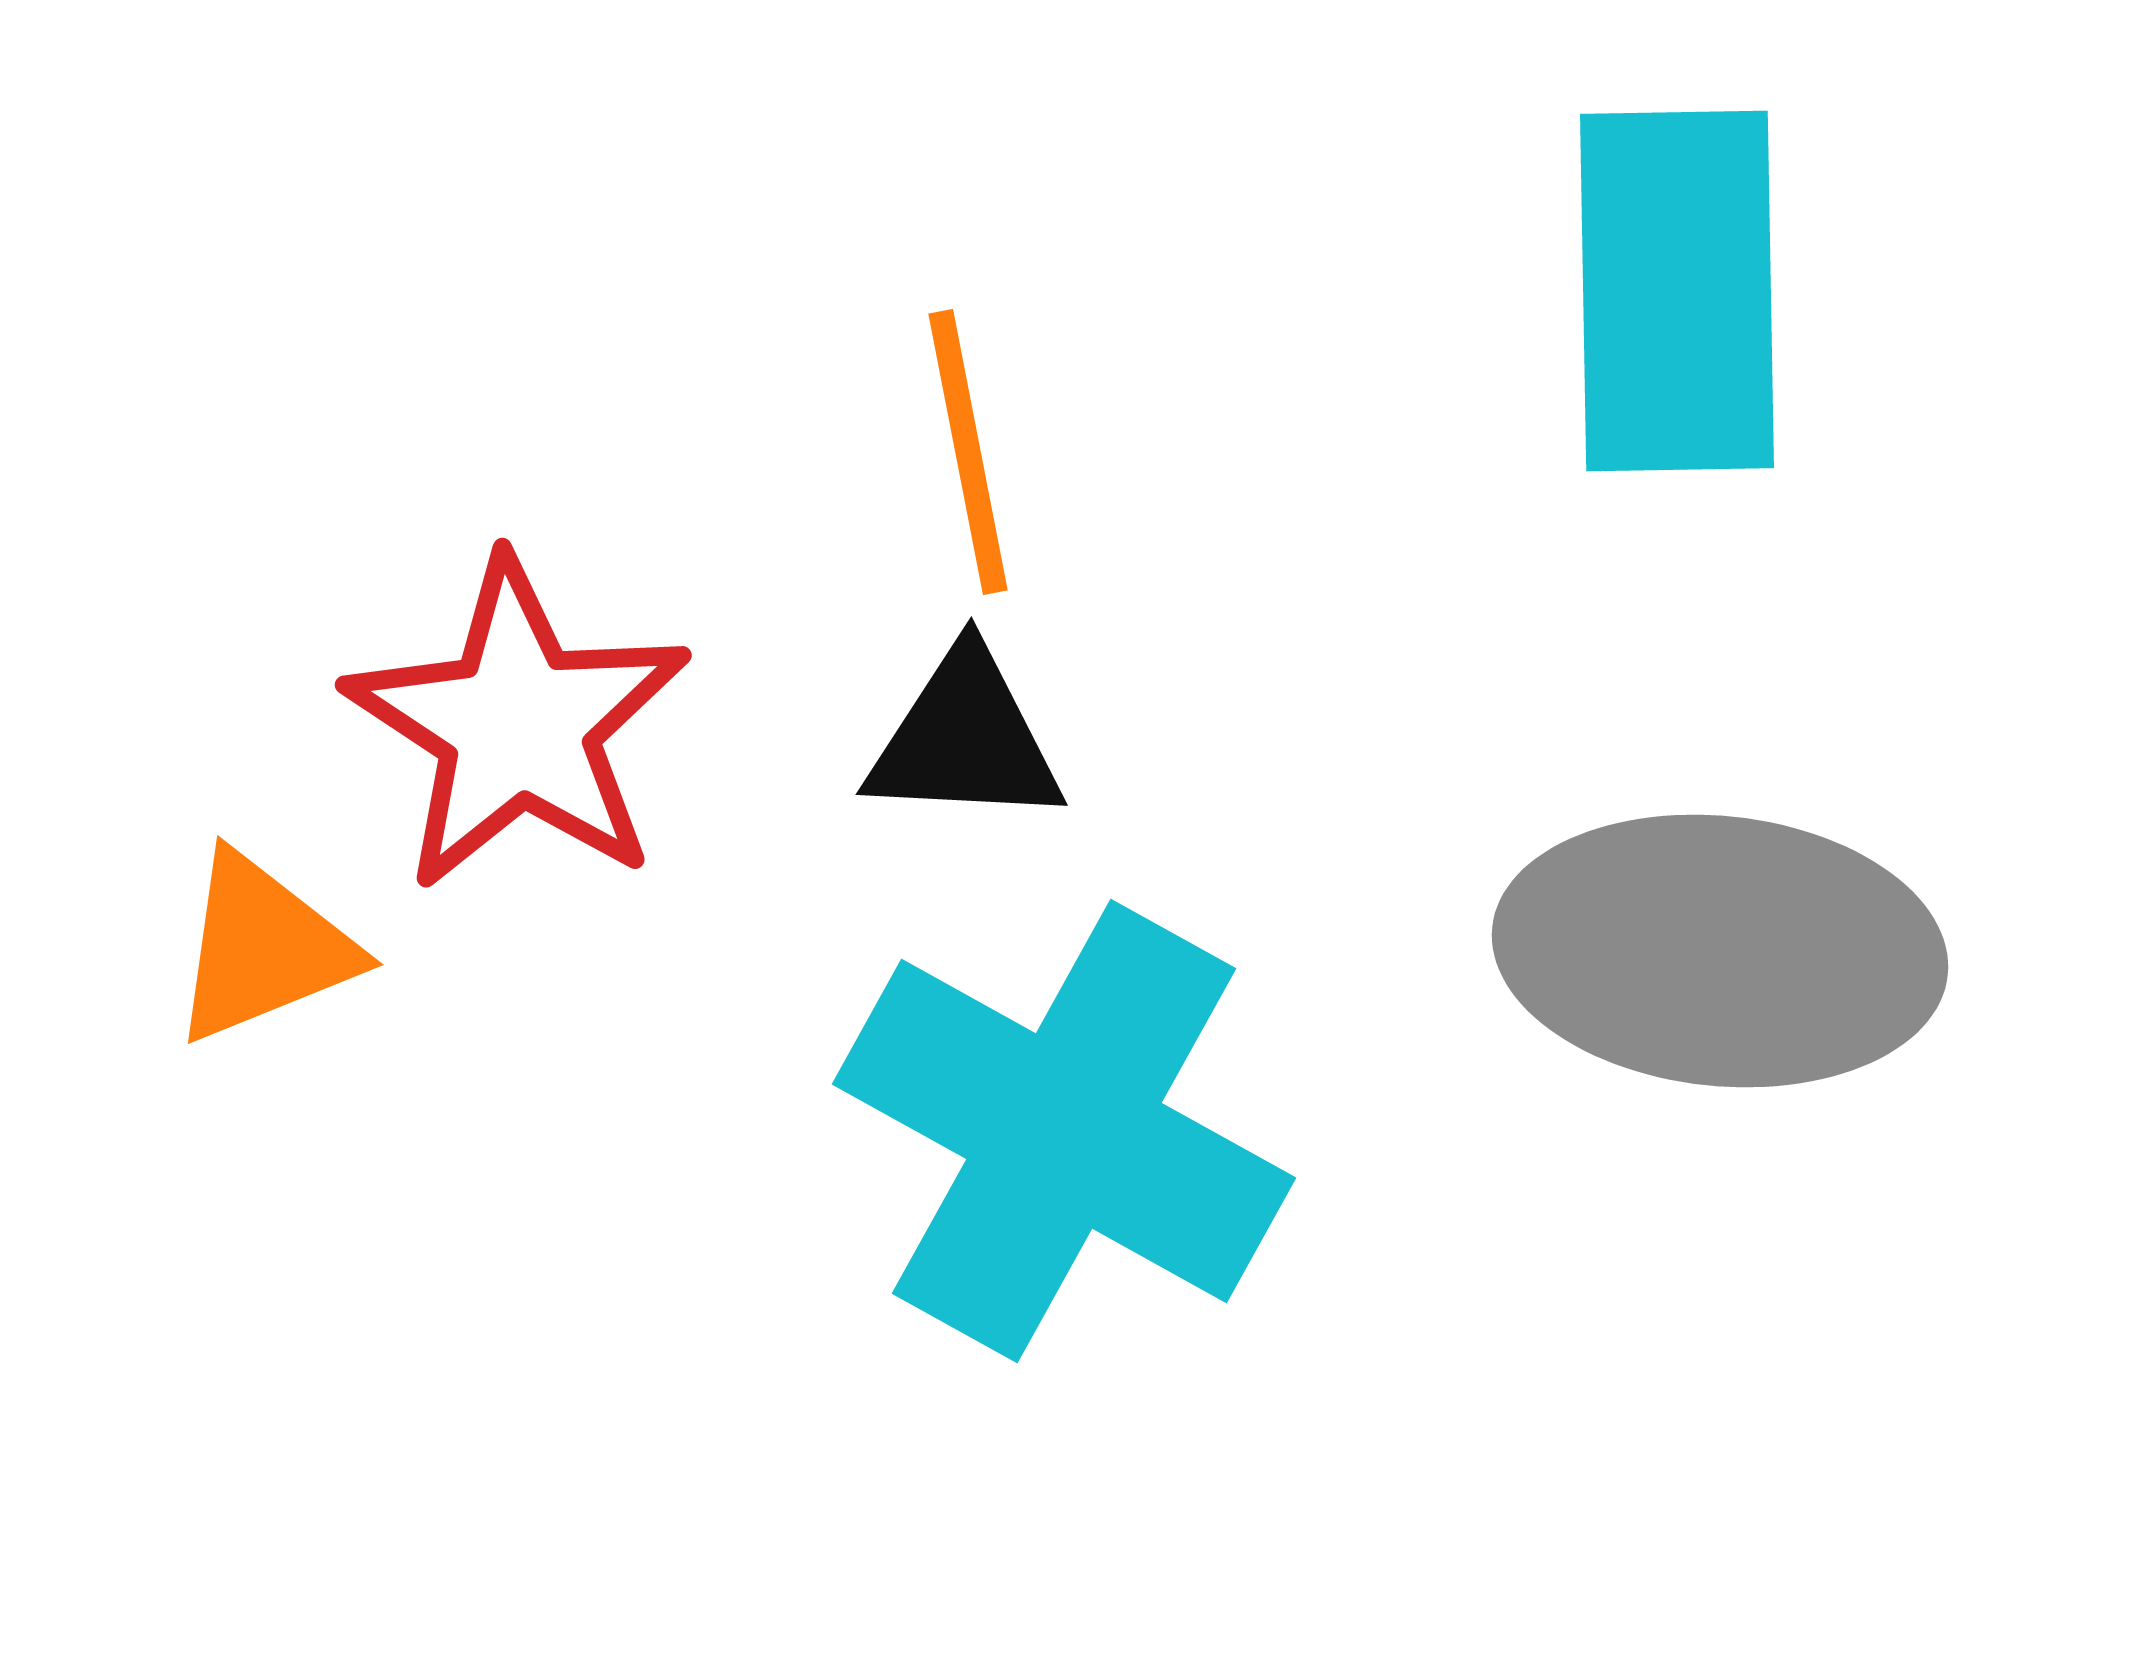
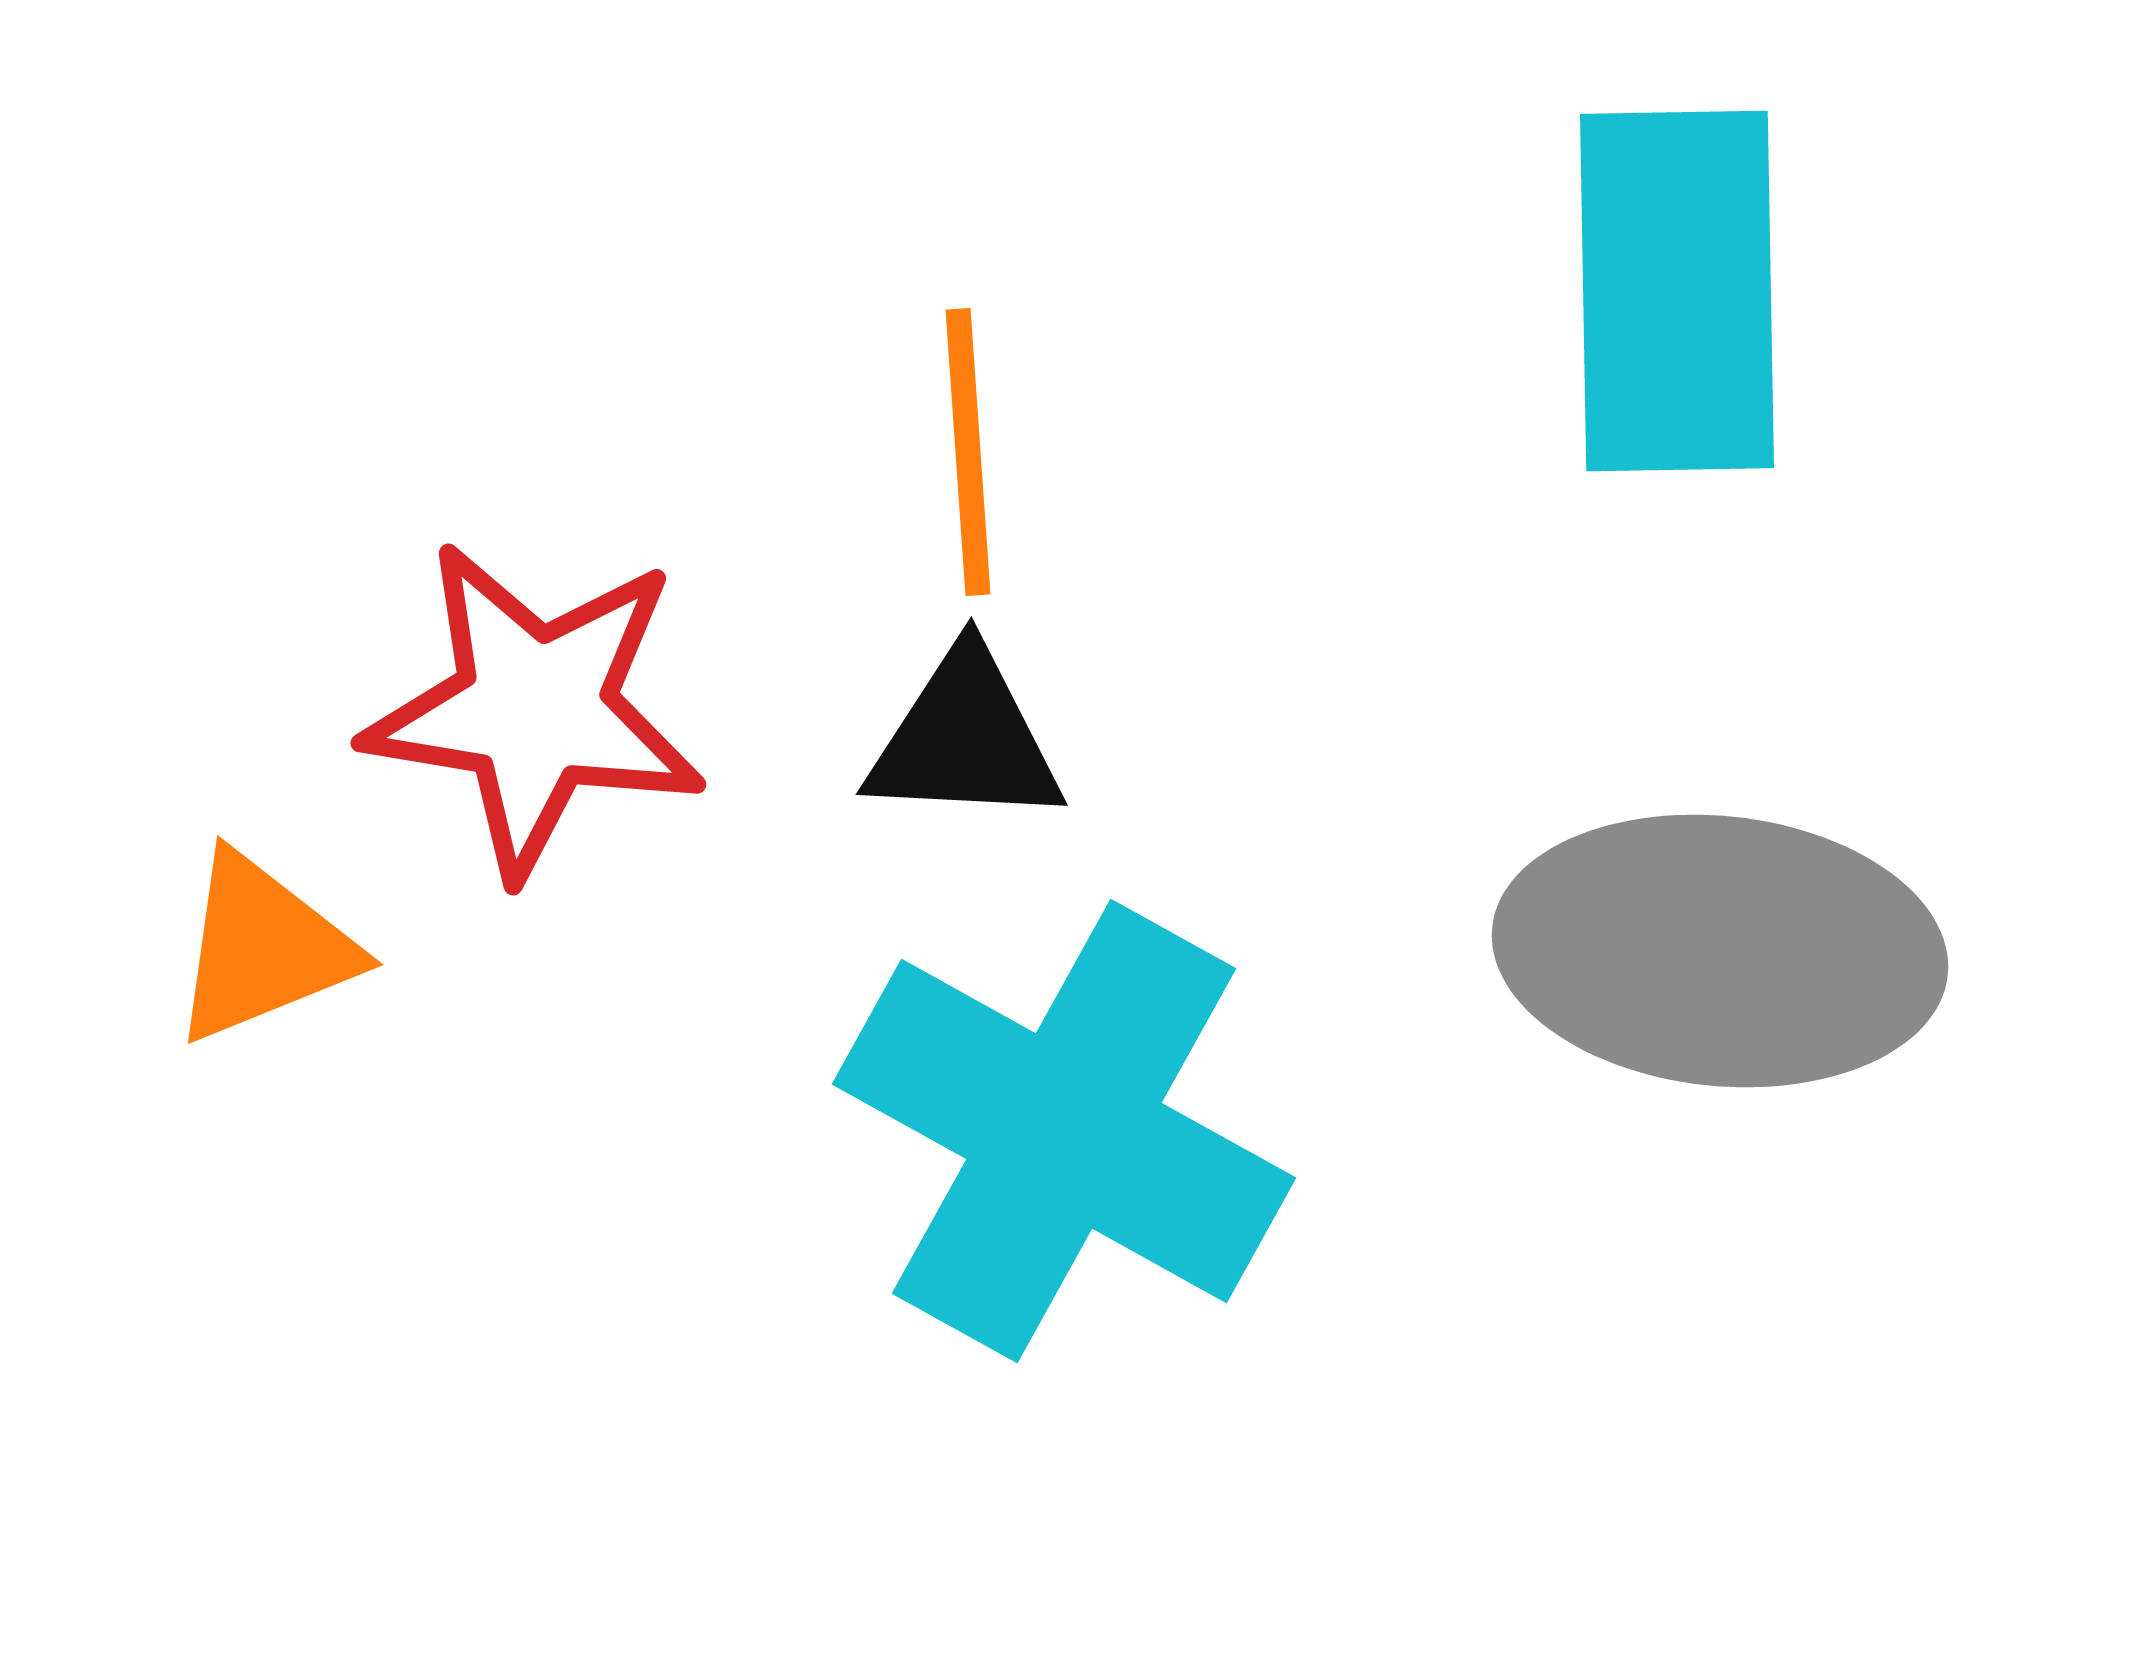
orange line: rotated 7 degrees clockwise
red star: moved 17 px right, 16 px up; rotated 24 degrees counterclockwise
